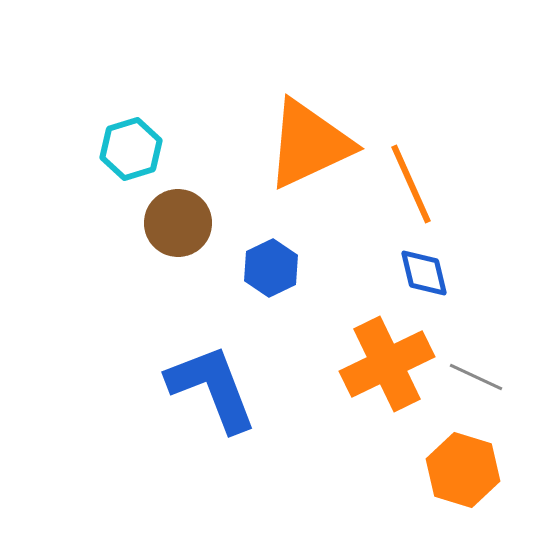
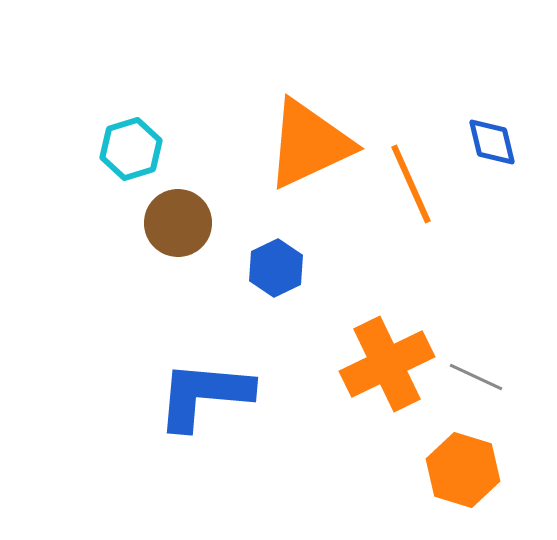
blue hexagon: moved 5 px right
blue diamond: moved 68 px right, 131 px up
blue L-shape: moved 8 px left, 7 px down; rotated 64 degrees counterclockwise
